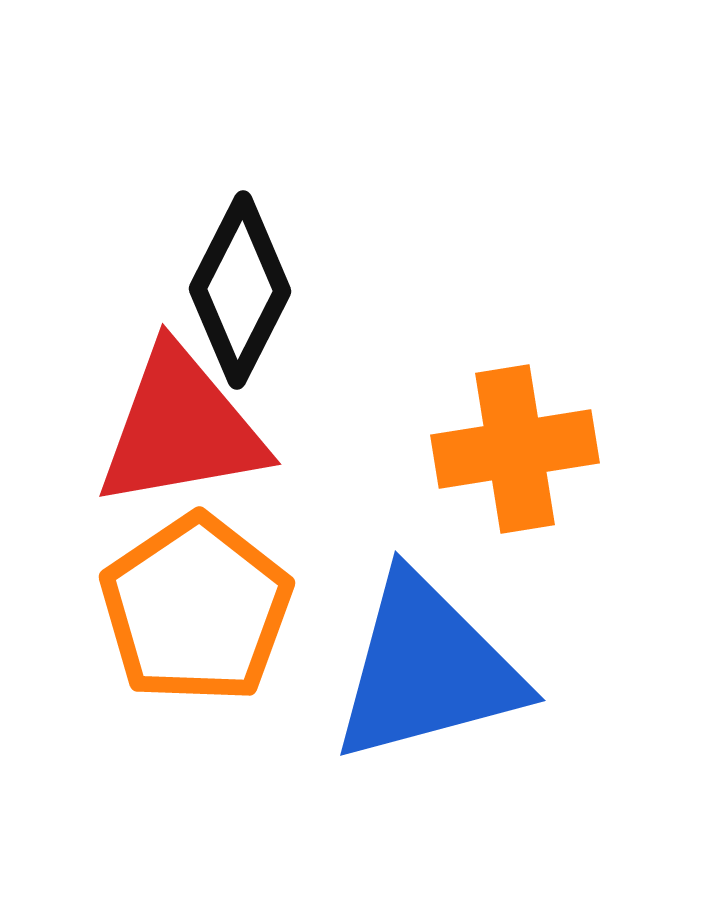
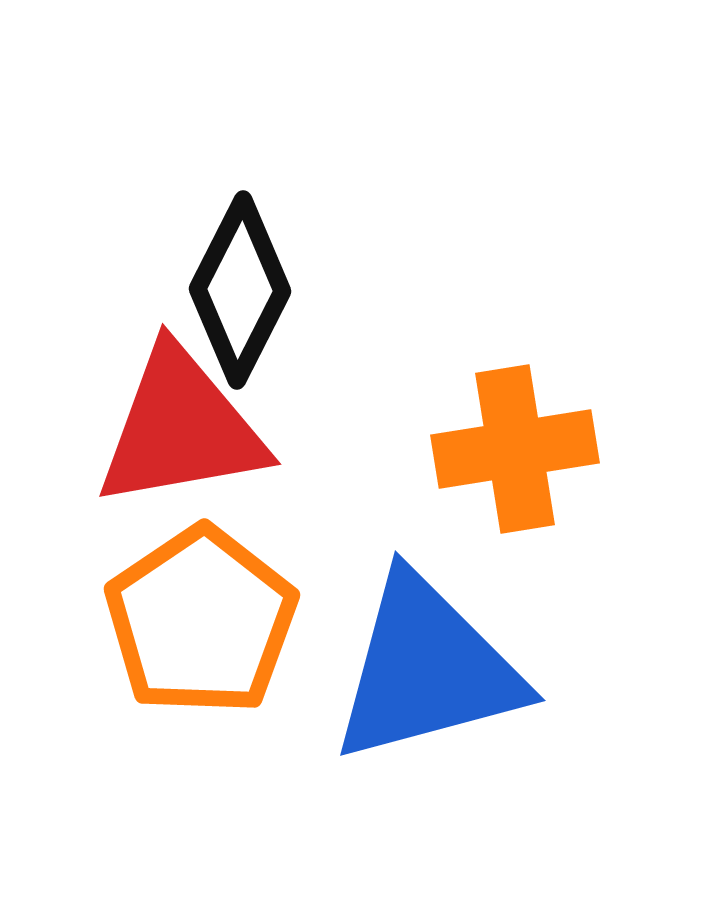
orange pentagon: moved 5 px right, 12 px down
